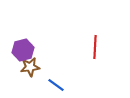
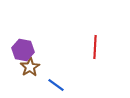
purple hexagon: rotated 25 degrees clockwise
brown star: rotated 24 degrees counterclockwise
